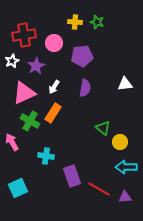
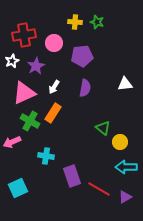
pink arrow: rotated 84 degrees counterclockwise
purple triangle: rotated 24 degrees counterclockwise
